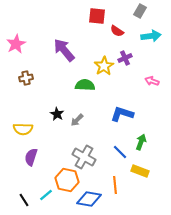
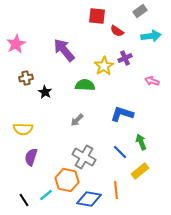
gray rectangle: rotated 24 degrees clockwise
black star: moved 12 px left, 22 px up
green arrow: rotated 42 degrees counterclockwise
yellow rectangle: rotated 60 degrees counterclockwise
orange line: moved 1 px right, 5 px down
